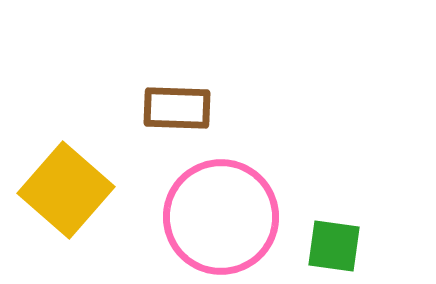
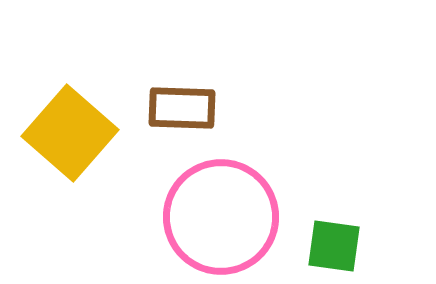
brown rectangle: moved 5 px right
yellow square: moved 4 px right, 57 px up
